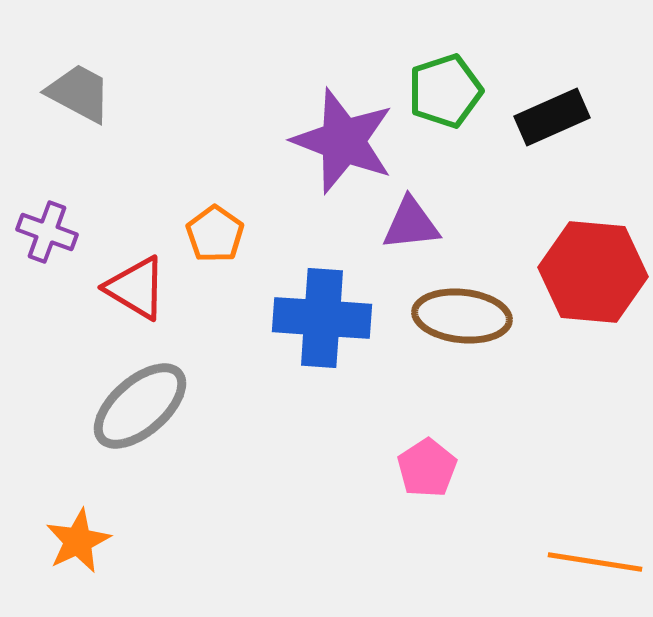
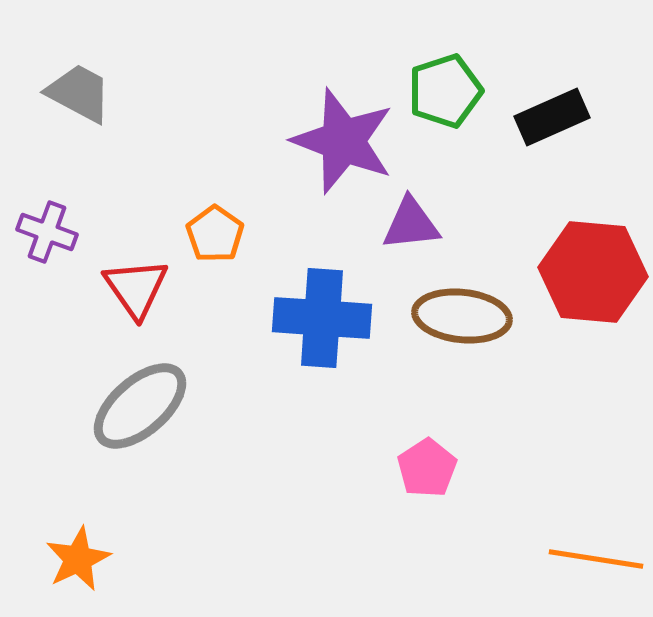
red triangle: rotated 24 degrees clockwise
orange star: moved 18 px down
orange line: moved 1 px right, 3 px up
